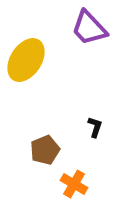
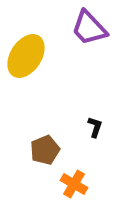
yellow ellipse: moved 4 px up
